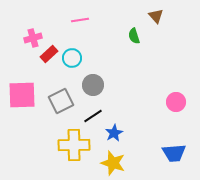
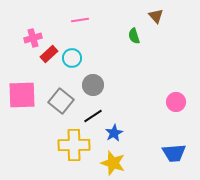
gray square: rotated 25 degrees counterclockwise
